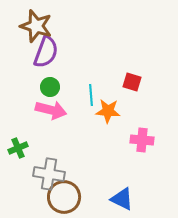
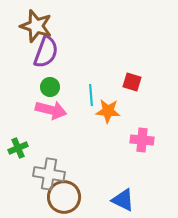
blue triangle: moved 1 px right, 1 px down
